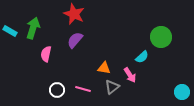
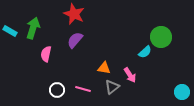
cyan semicircle: moved 3 px right, 5 px up
